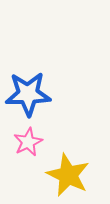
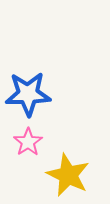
pink star: rotated 8 degrees counterclockwise
